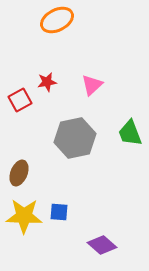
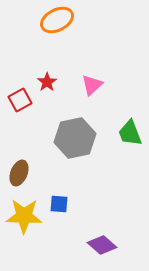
red star: rotated 24 degrees counterclockwise
blue square: moved 8 px up
